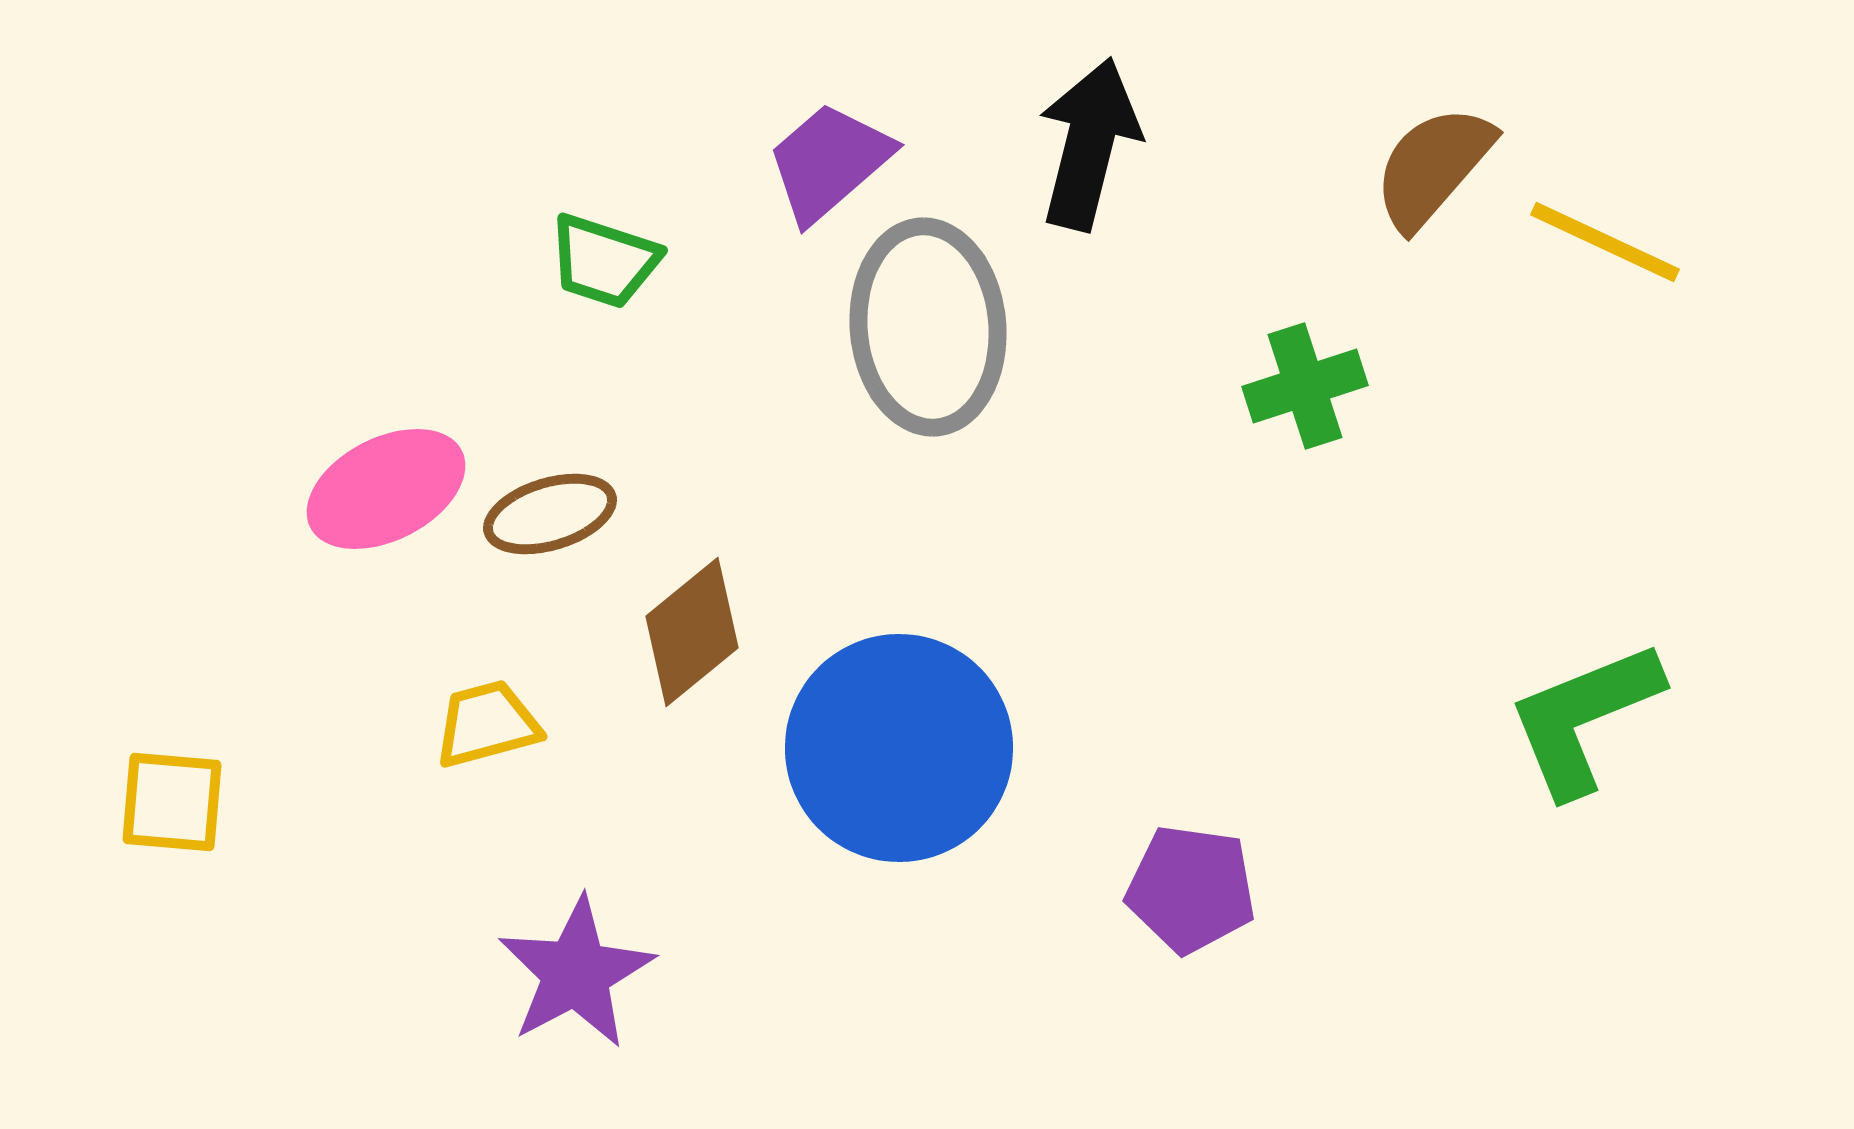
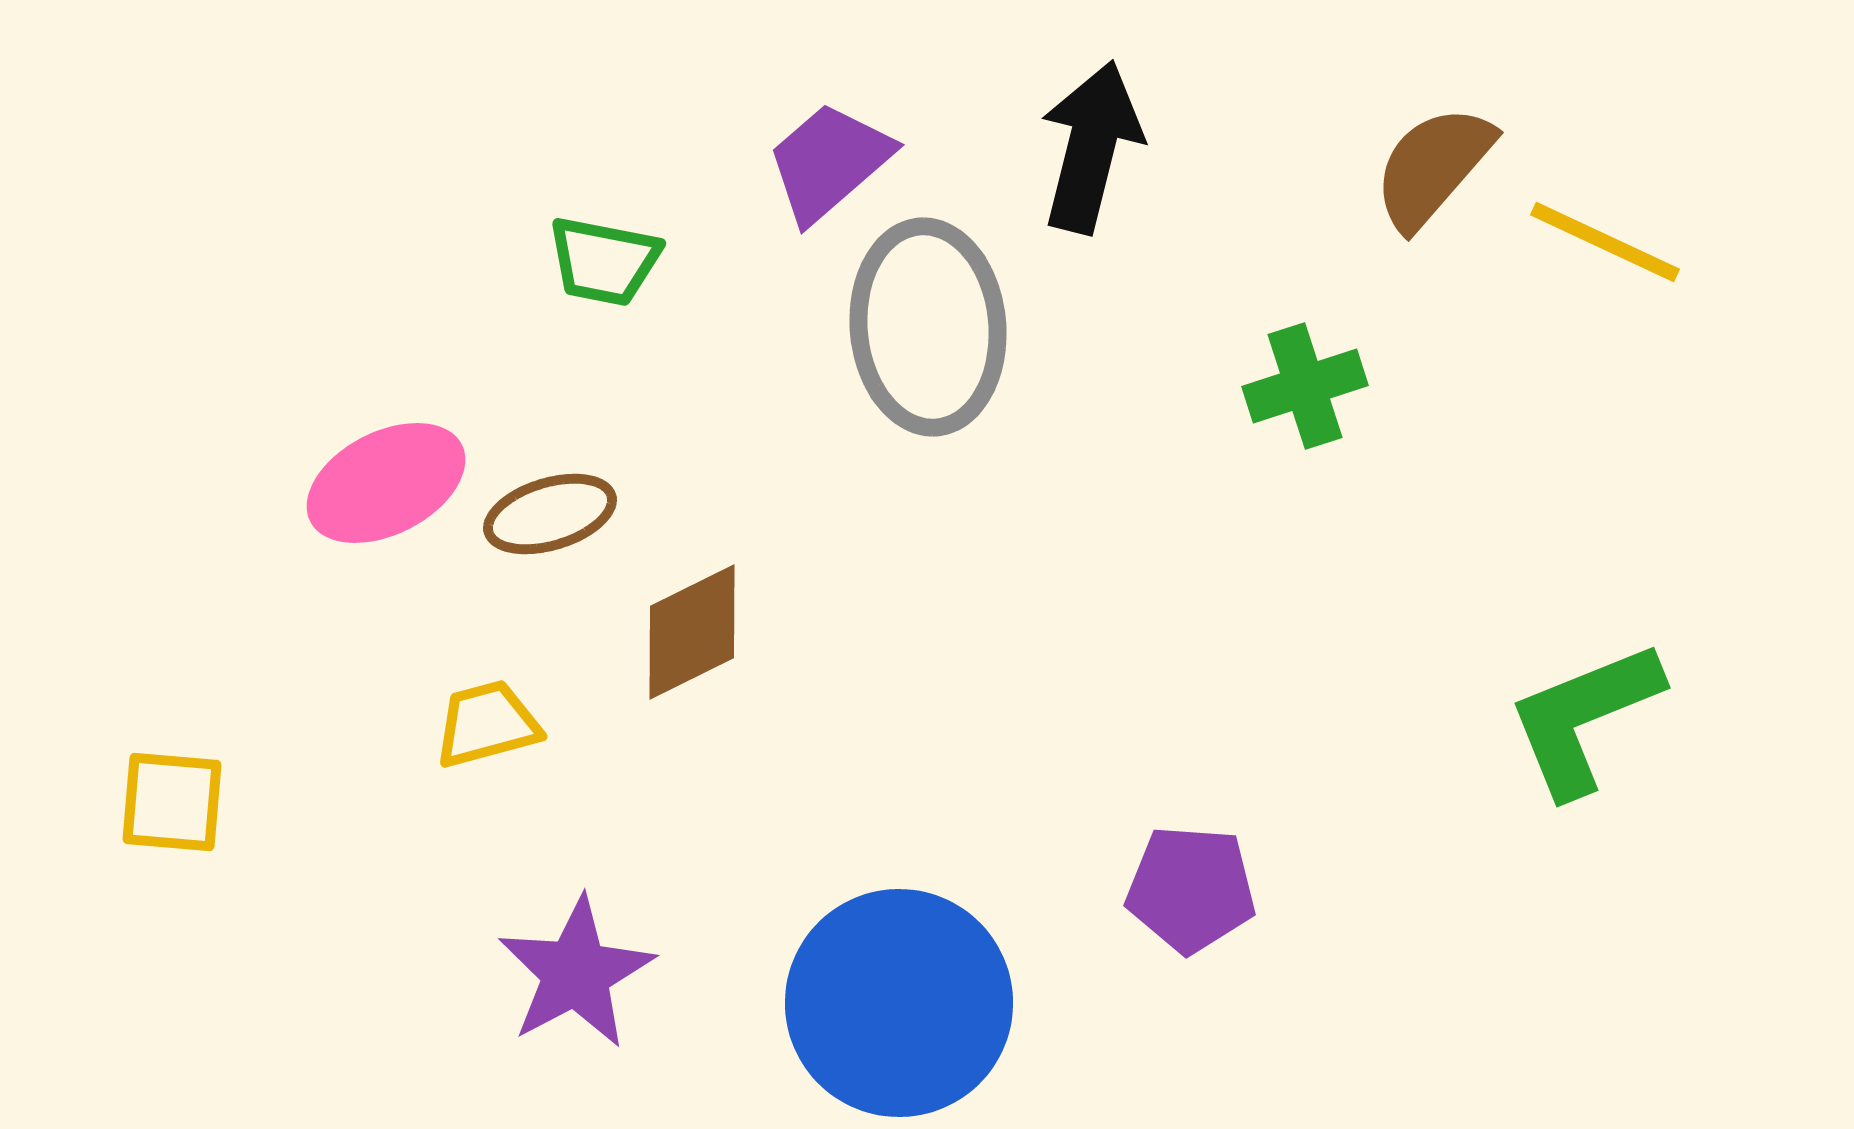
black arrow: moved 2 px right, 3 px down
green trapezoid: rotated 7 degrees counterclockwise
pink ellipse: moved 6 px up
brown diamond: rotated 13 degrees clockwise
blue circle: moved 255 px down
purple pentagon: rotated 4 degrees counterclockwise
